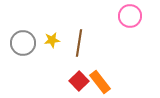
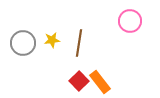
pink circle: moved 5 px down
